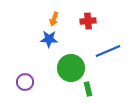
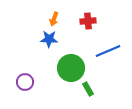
green rectangle: rotated 16 degrees counterclockwise
